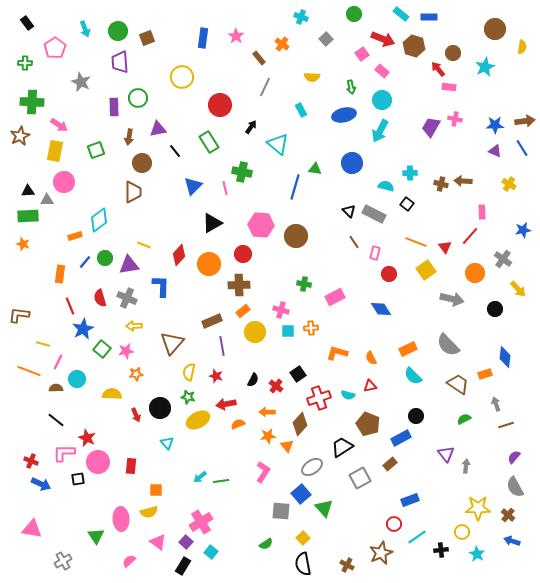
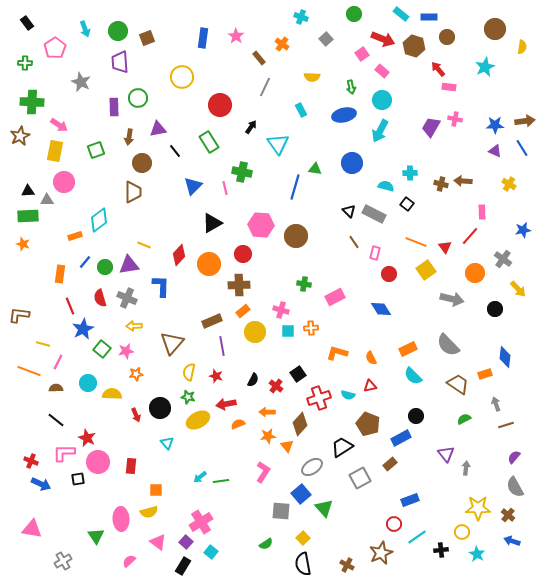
brown circle at (453, 53): moved 6 px left, 16 px up
cyan triangle at (278, 144): rotated 15 degrees clockwise
green circle at (105, 258): moved 9 px down
cyan circle at (77, 379): moved 11 px right, 4 px down
gray arrow at (466, 466): moved 2 px down
